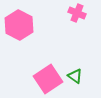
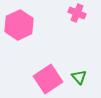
pink hexagon: rotated 8 degrees clockwise
green triangle: moved 4 px right, 1 px down; rotated 14 degrees clockwise
